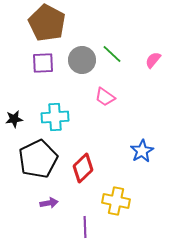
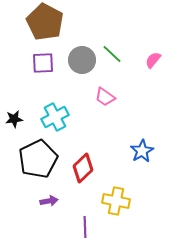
brown pentagon: moved 2 px left, 1 px up
cyan cross: rotated 24 degrees counterclockwise
purple arrow: moved 2 px up
